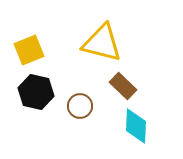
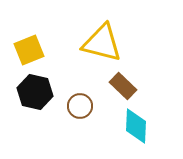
black hexagon: moved 1 px left
